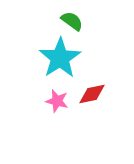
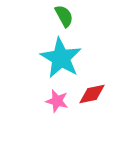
green semicircle: moved 8 px left, 5 px up; rotated 25 degrees clockwise
cyan star: moved 1 px right; rotated 9 degrees counterclockwise
